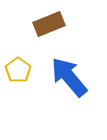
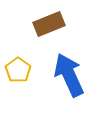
blue arrow: moved 2 px up; rotated 15 degrees clockwise
